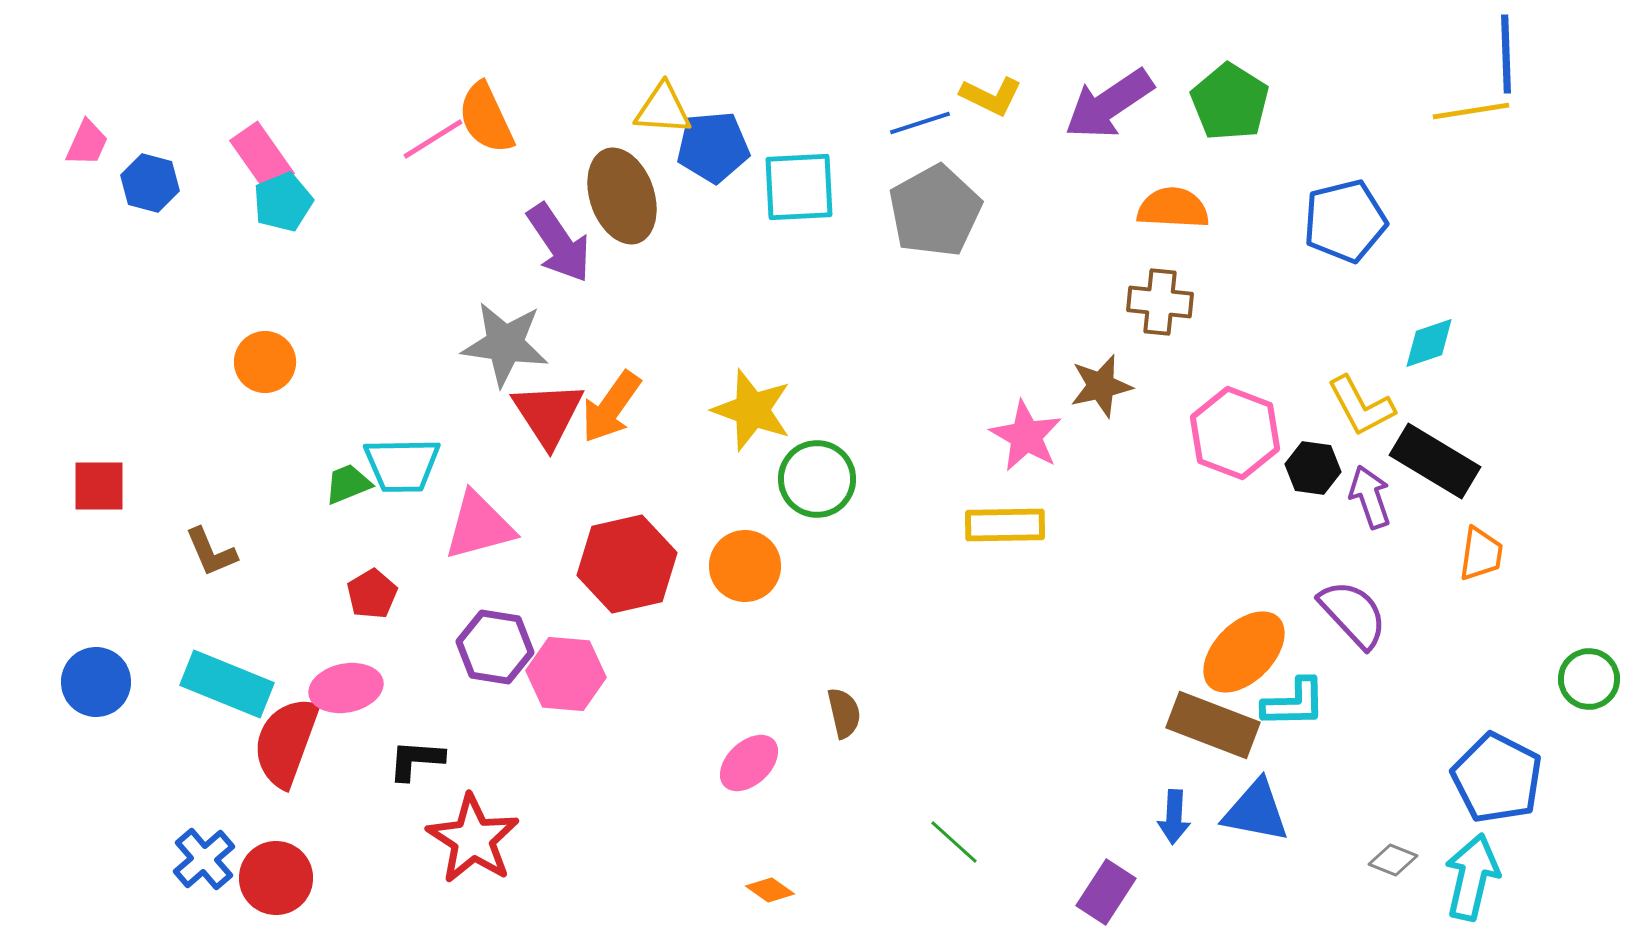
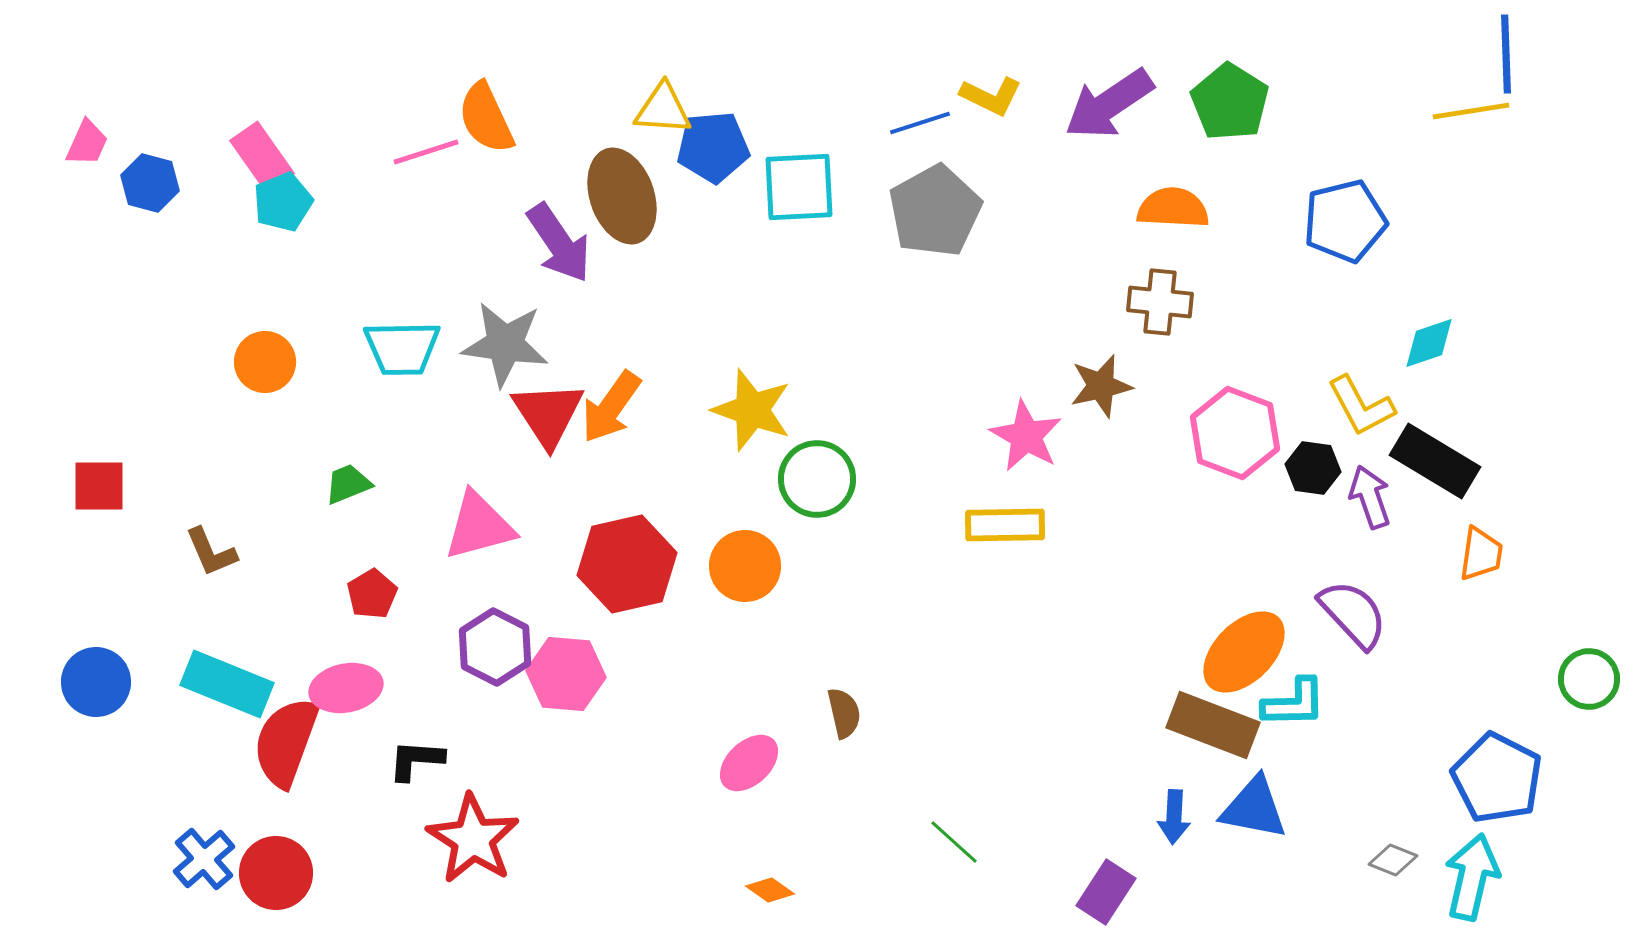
pink line at (433, 139): moved 7 px left, 13 px down; rotated 14 degrees clockwise
cyan trapezoid at (402, 465): moved 117 px up
purple hexagon at (495, 647): rotated 18 degrees clockwise
blue triangle at (1256, 811): moved 2 px left, 3 px up
red circle at (276, 878): moved 5 px up
